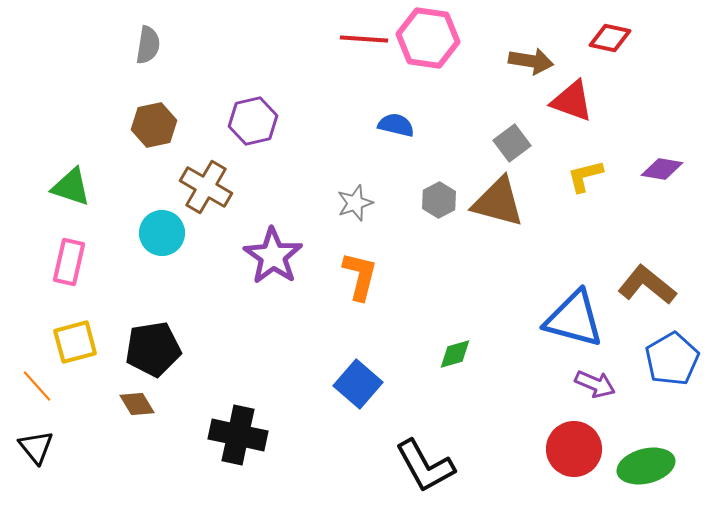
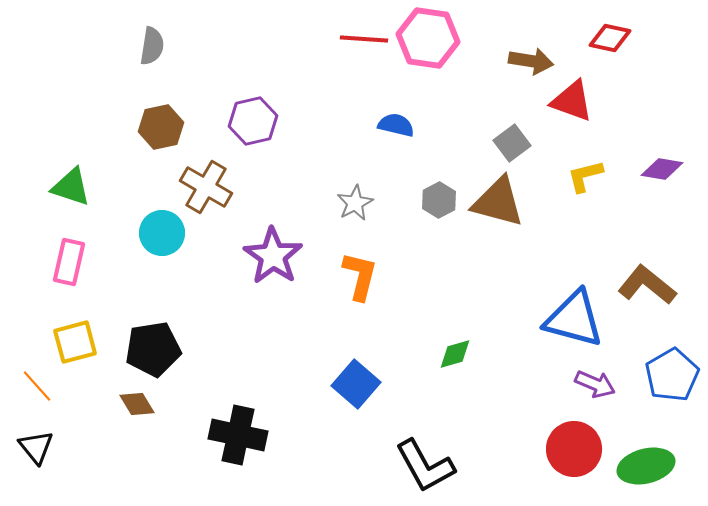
gray semicircle: moved 4 px right, 1 px down
brown hexagon: moved 7 px right, 2 px down
gray star: rotated 9 degrees counterclockwise
blue pentagon: moved 16 px down
blue square: moved 2 px left
